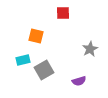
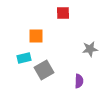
orange square: rotated 14 degrees counterclockwise
gray star: rotated 21 degrees clockwise
cyan rectangle: moved 1 px right, 2 px up
purple semicircle: rotated 72 degrees counterclockwise
